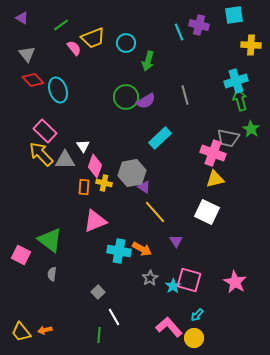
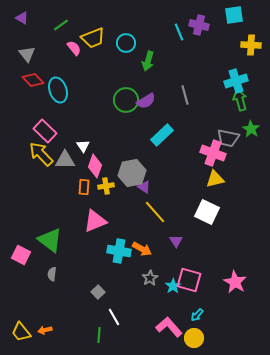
green circle at (126, 97): moved 3 px down
cyan rectangle at (160, 138): moved 2 px right, 3 px up
yellow cross at (104, 183): moved 2 px right, 3 px down; rotated 21 degrees counterclockwise
